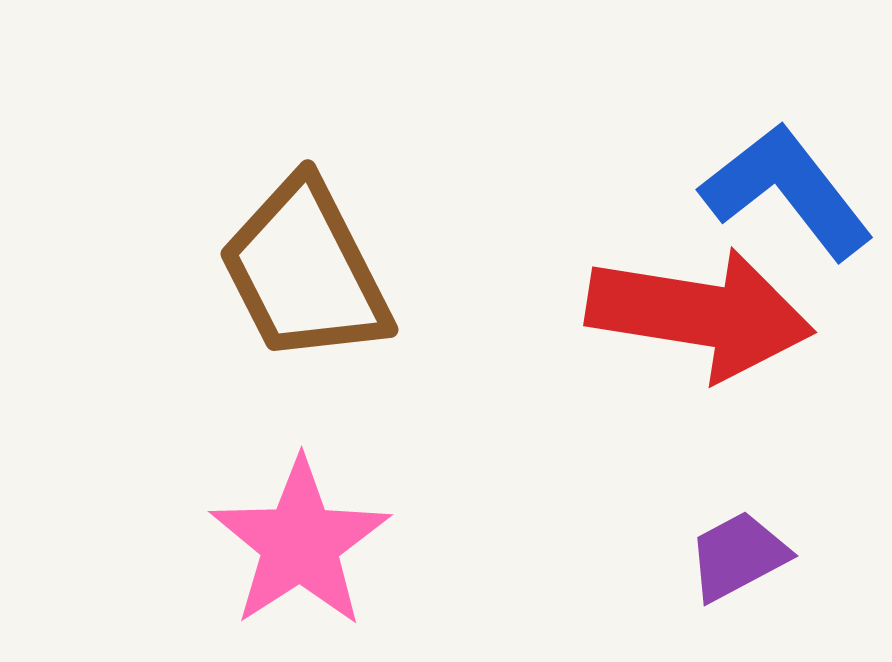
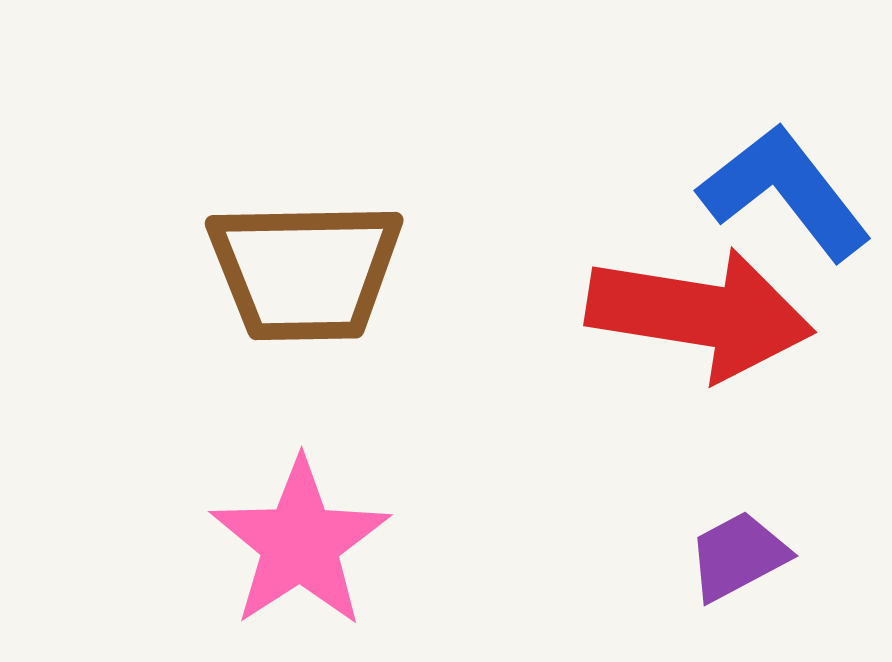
blue L-shape: moved 2 px left, 1 px down
brown trapezoid: rotated 64 degrees counterclockwise
